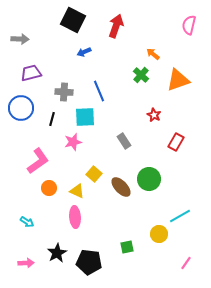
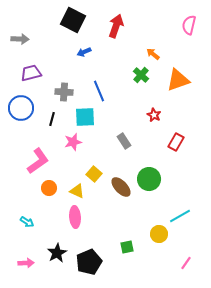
black pentagon: rotated 30 degrees counterclockwise
